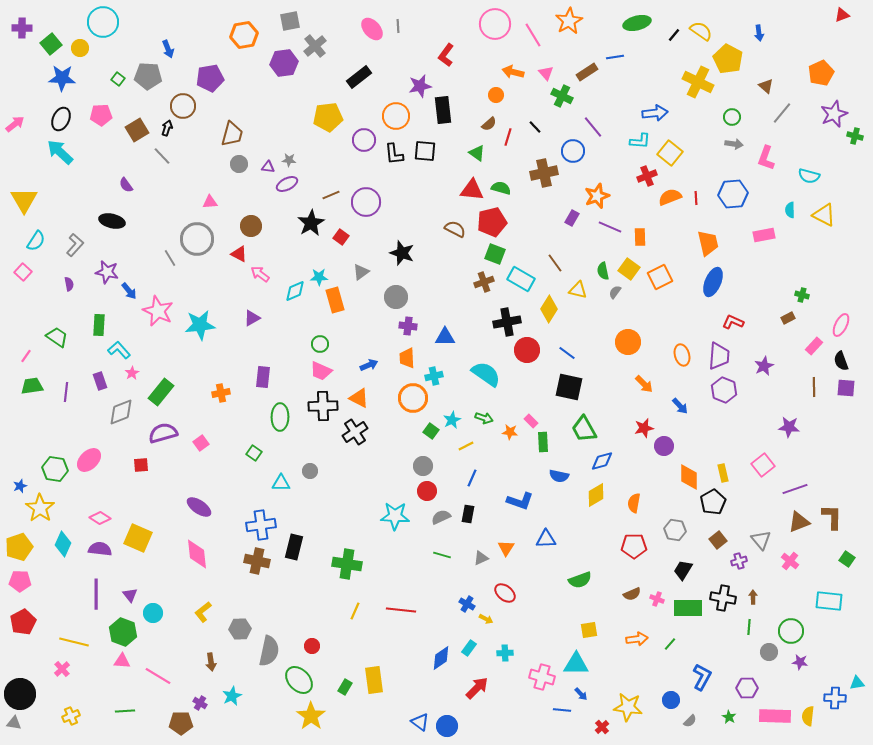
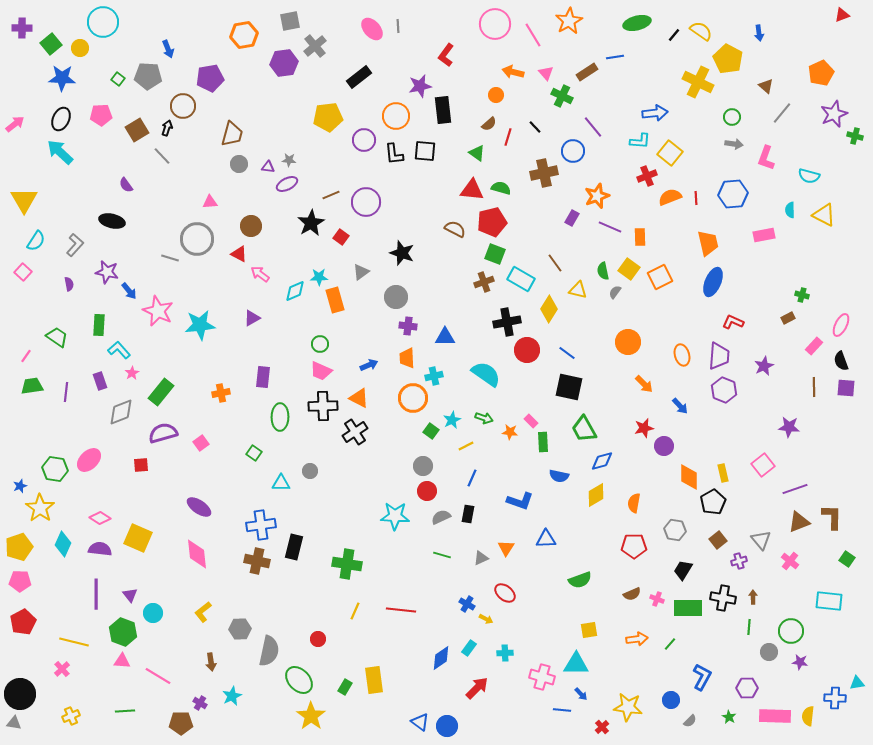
gray line at (170, 258): rotated 42 degrees counterclockwise
red circle at (312, 646): moved 6 px right, 7 px up
